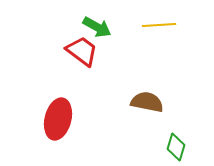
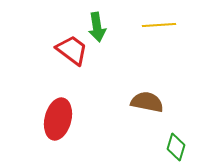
green arrow: rotated 52 degrees clockwise
red trapezoid: moved 10 px left, 1 px up
